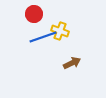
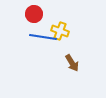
blue line: rotated 28 degrees clockwise
brown arrow: rotated 84 degrees clockwise
